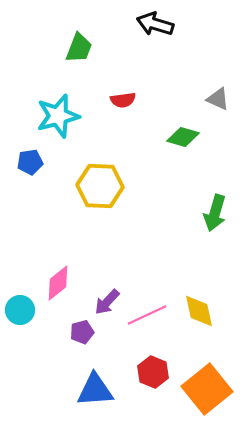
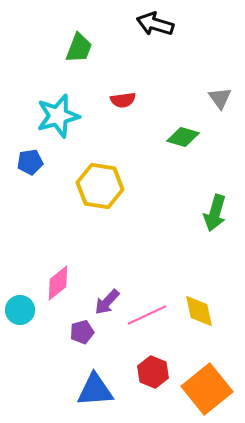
gray triangle: moved 2 px right, 1 px up; rotated 30 degrees clockwise
yellow hexagon: rotated 6 degrees clockwise
